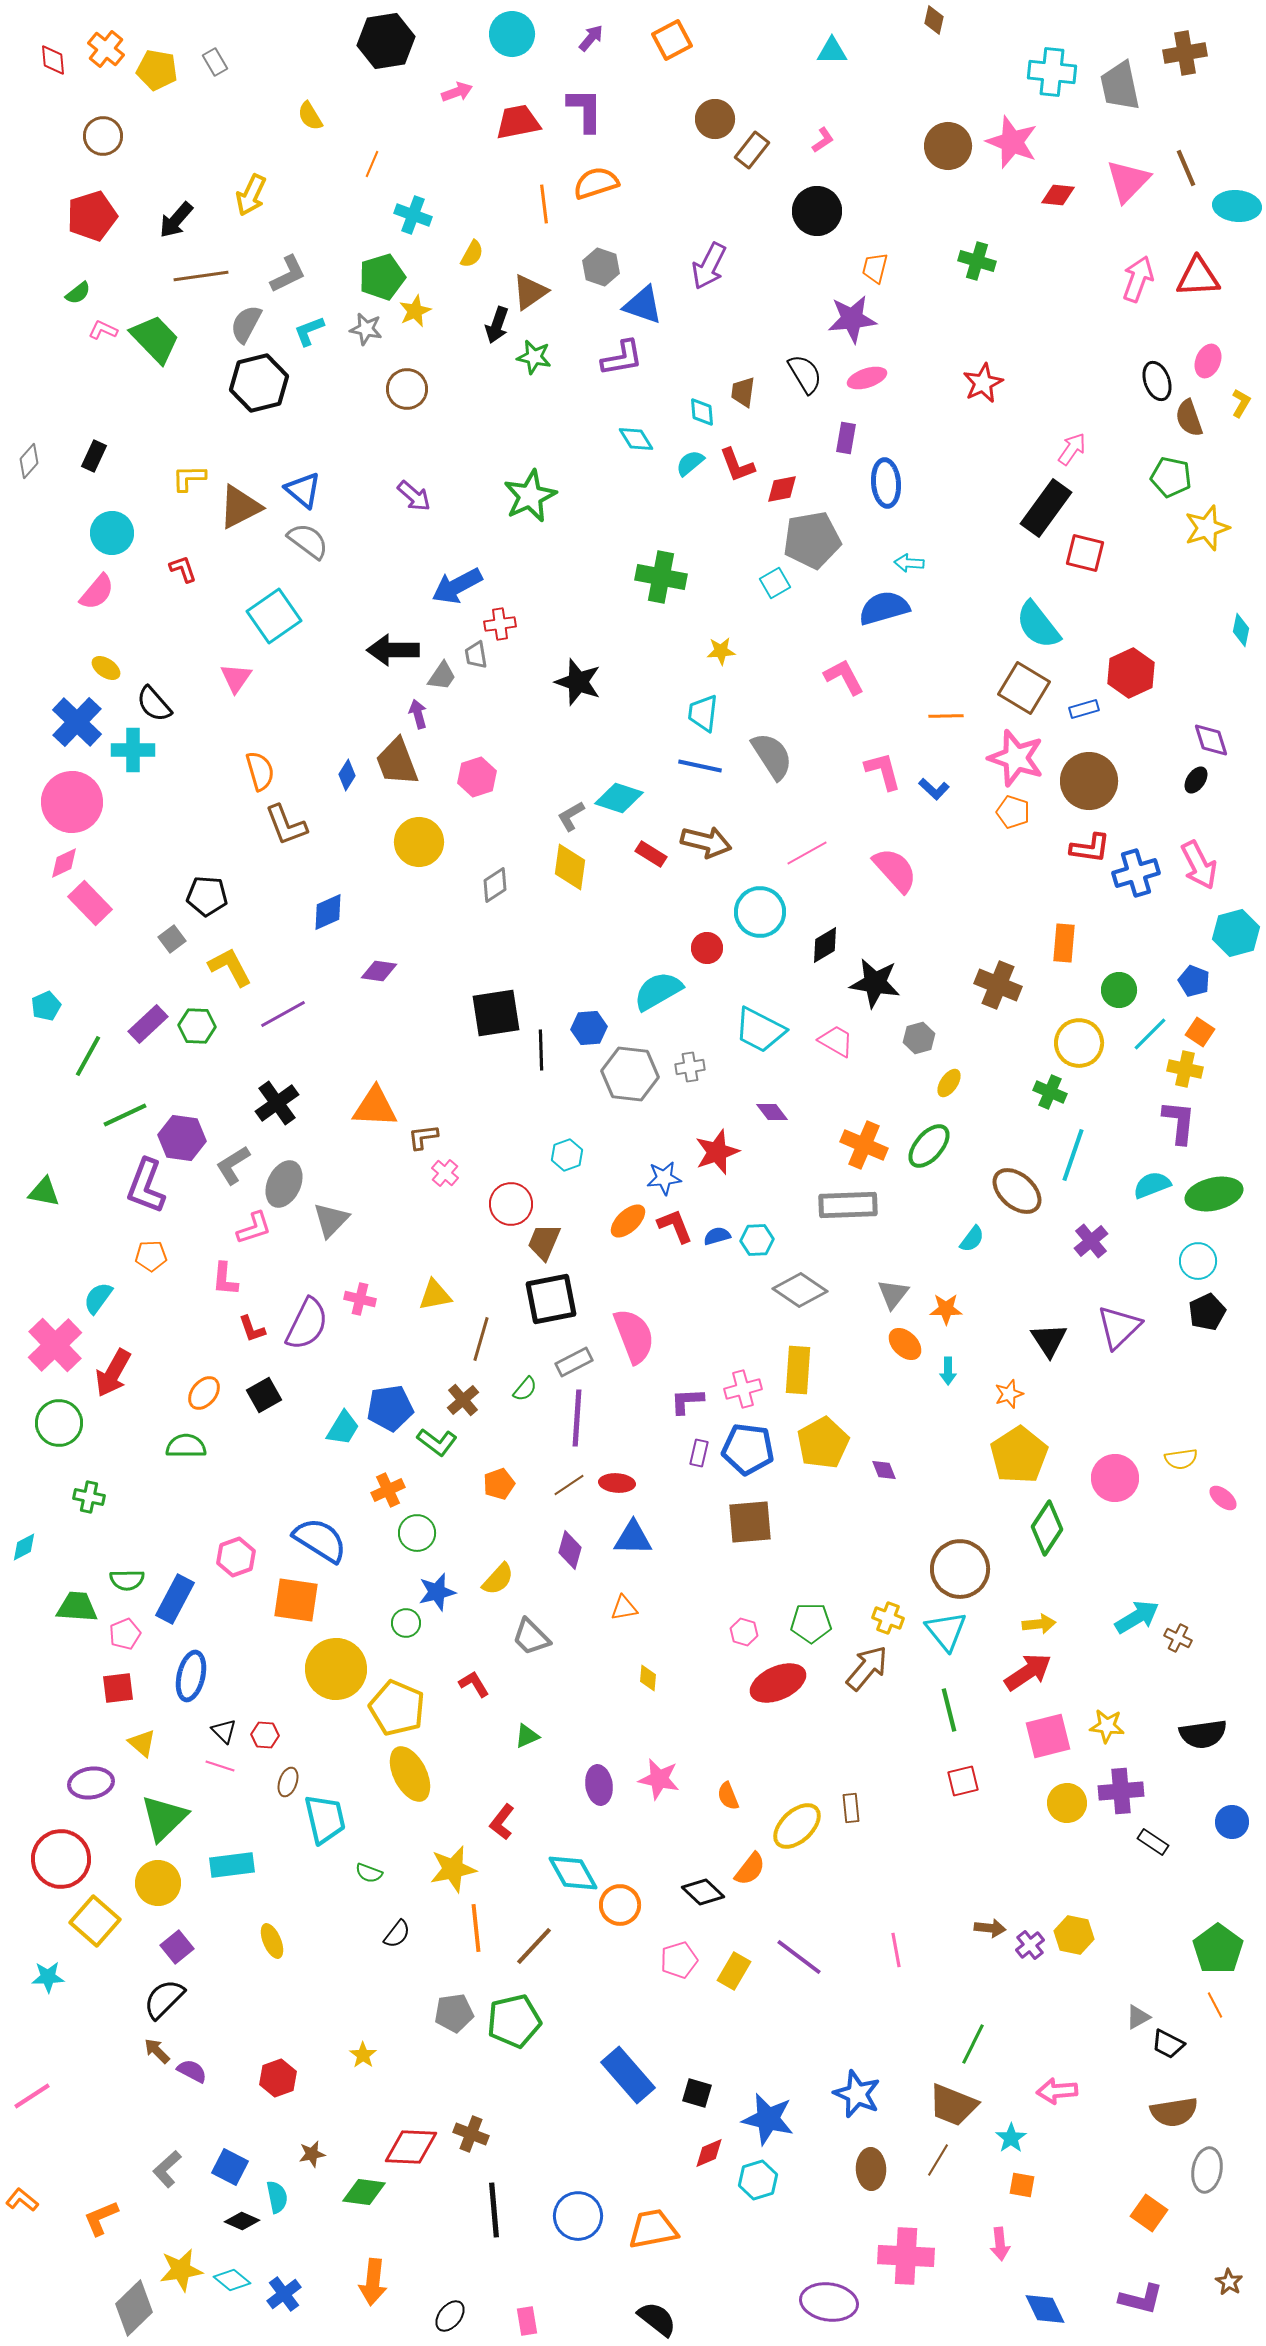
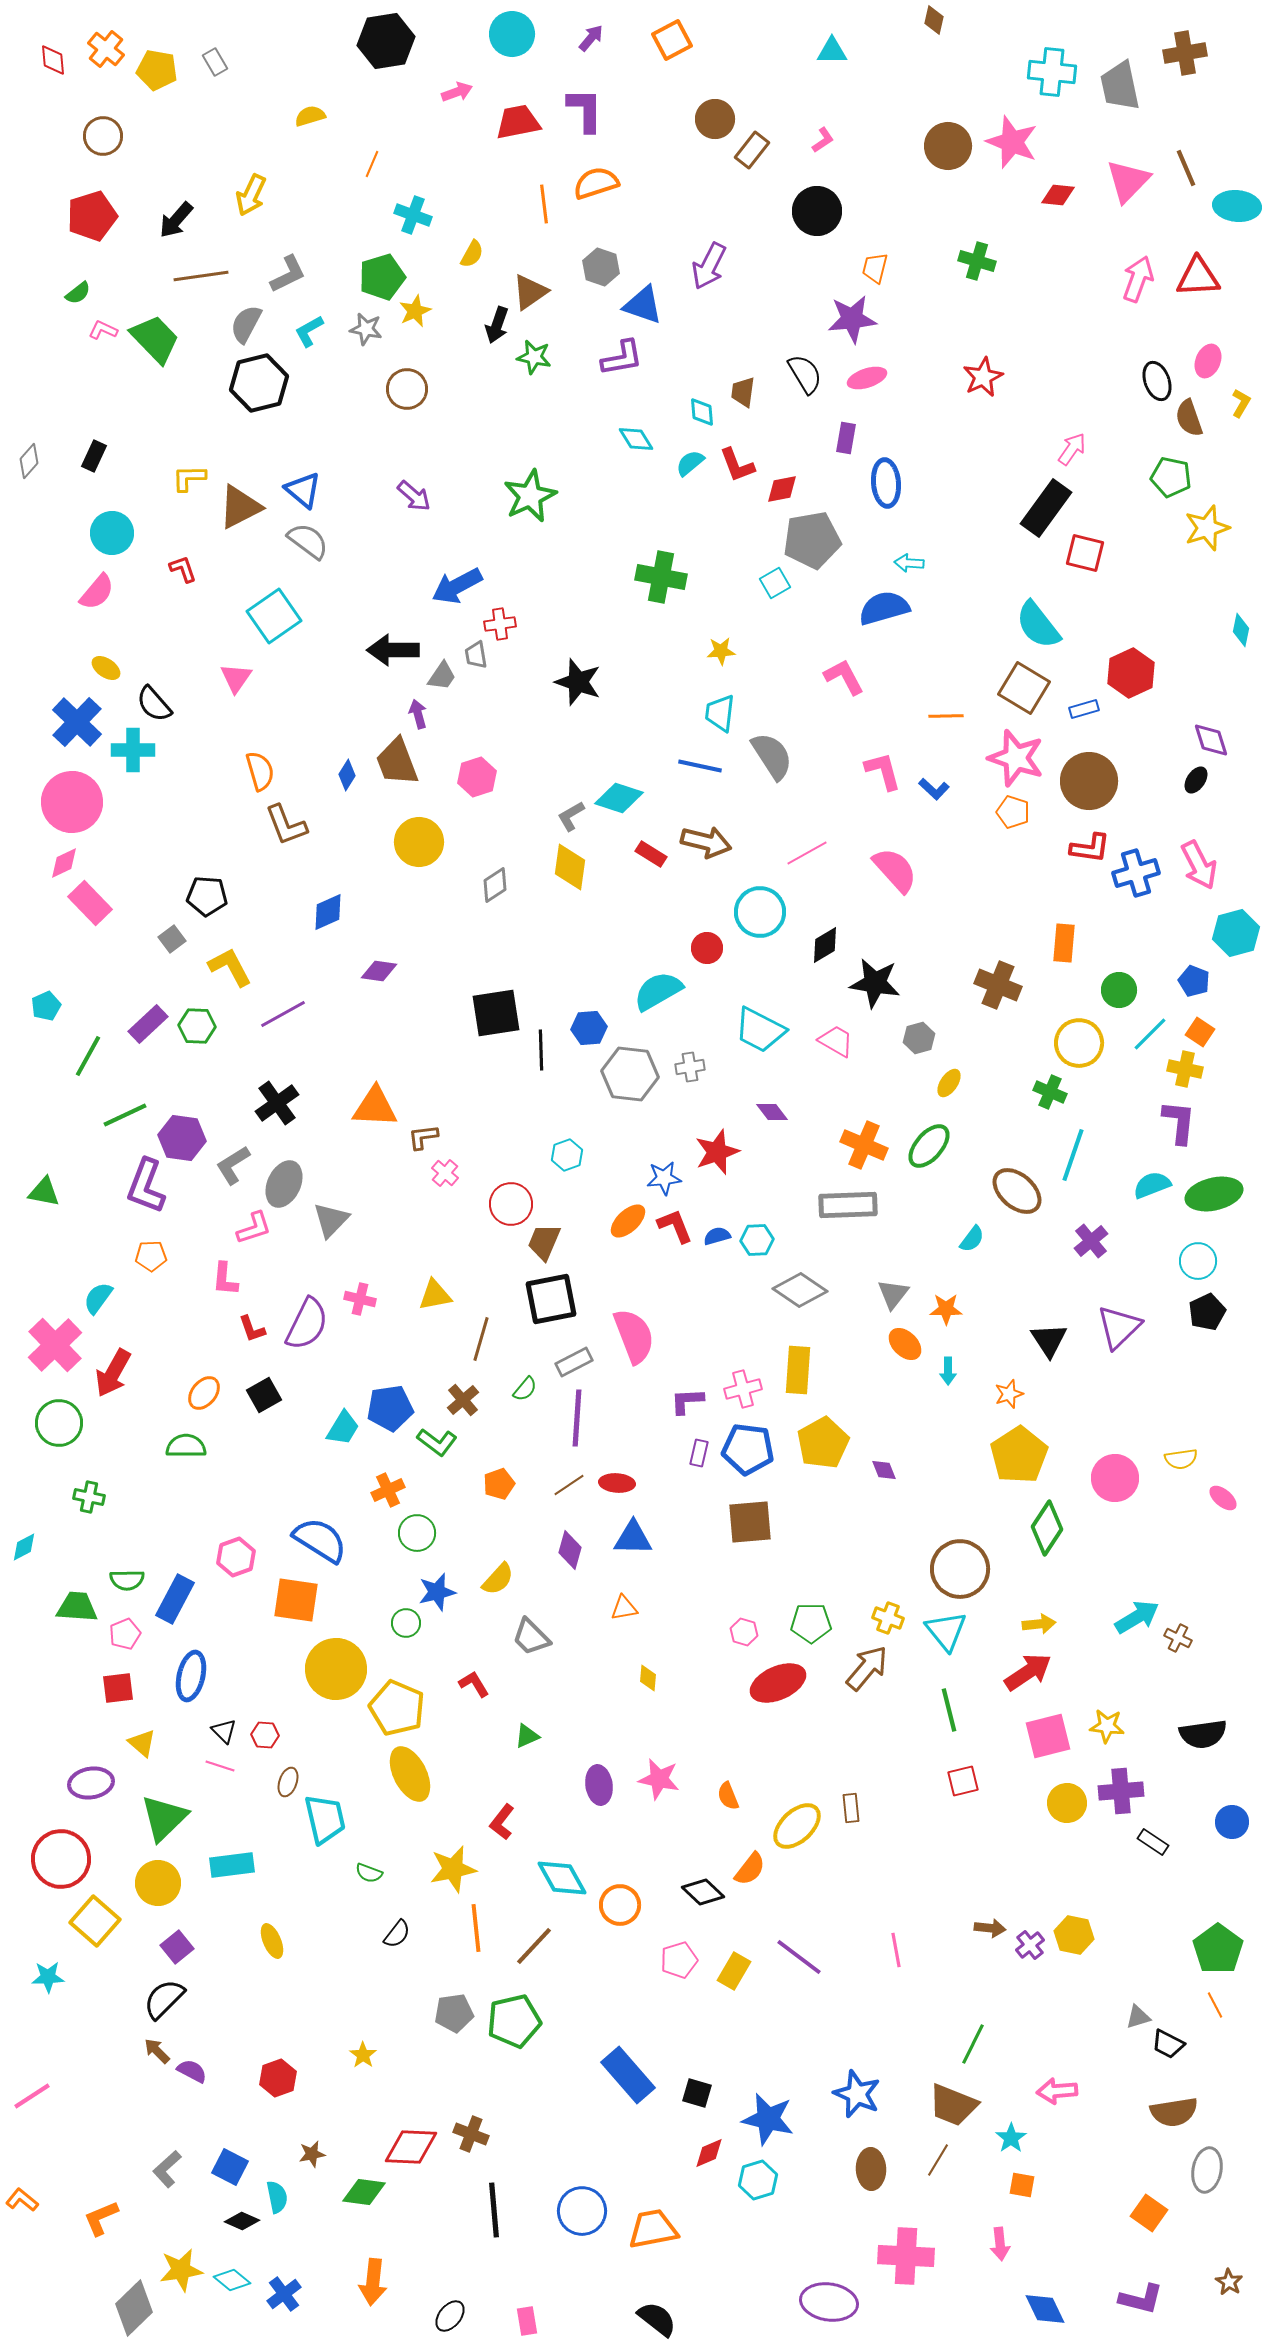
yellow semicircle at (310, 116): rotated 104 degrees clockwise
cyan L-shape at (309, 331): rotated 8 degrees counterclockwise
red star at (983, 383): moved 6 px up
cyan trapezoid at (703, 713): moved 17 px right
cyan diamond at (573, 1873): moved 11 px left, 5 px down
gray triangle at (1138, 2017): rotated 12 degrees clockwise
blue circle at (578, 2216): moved 4 px right, 5 px up
